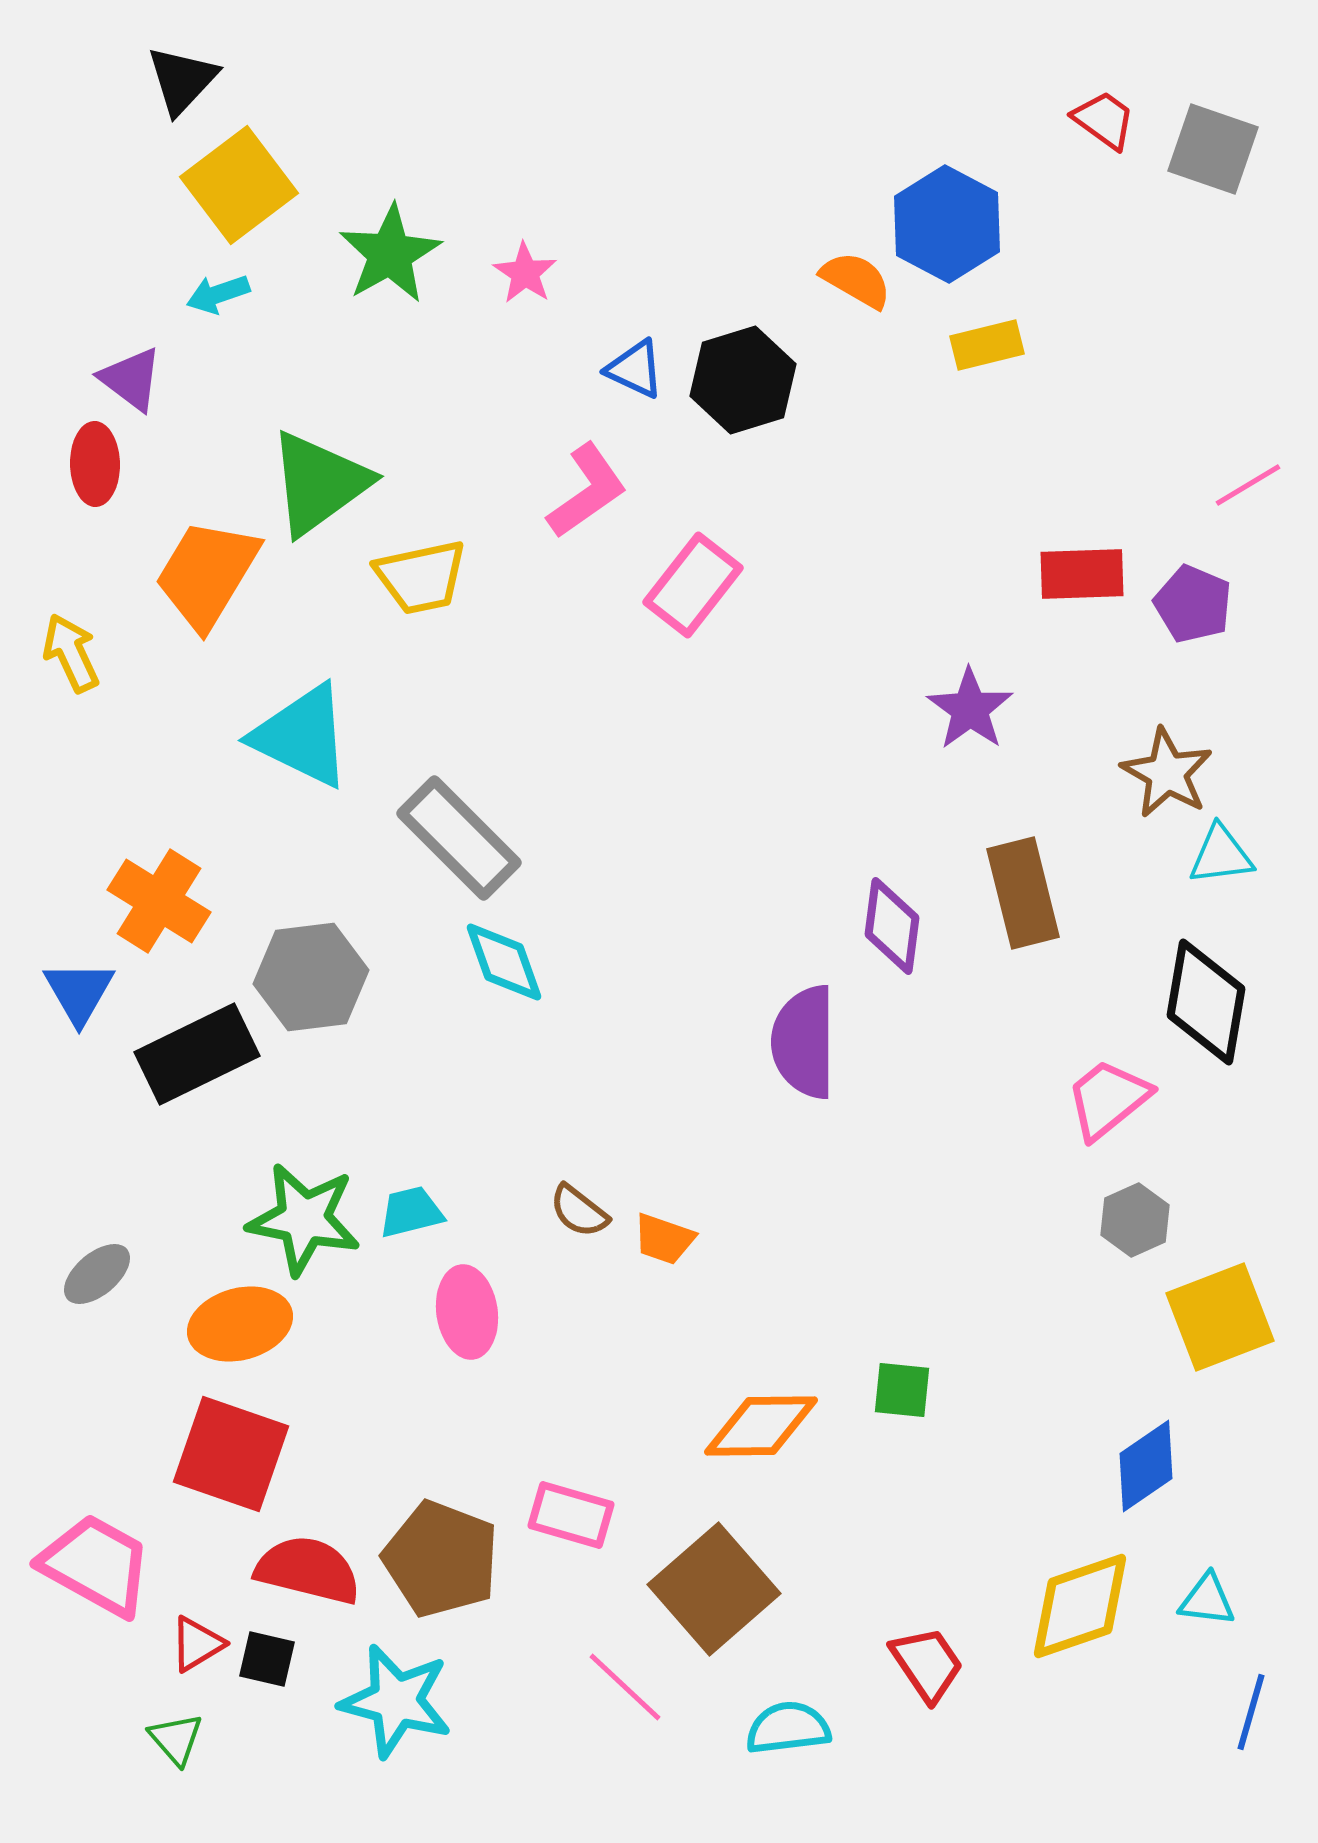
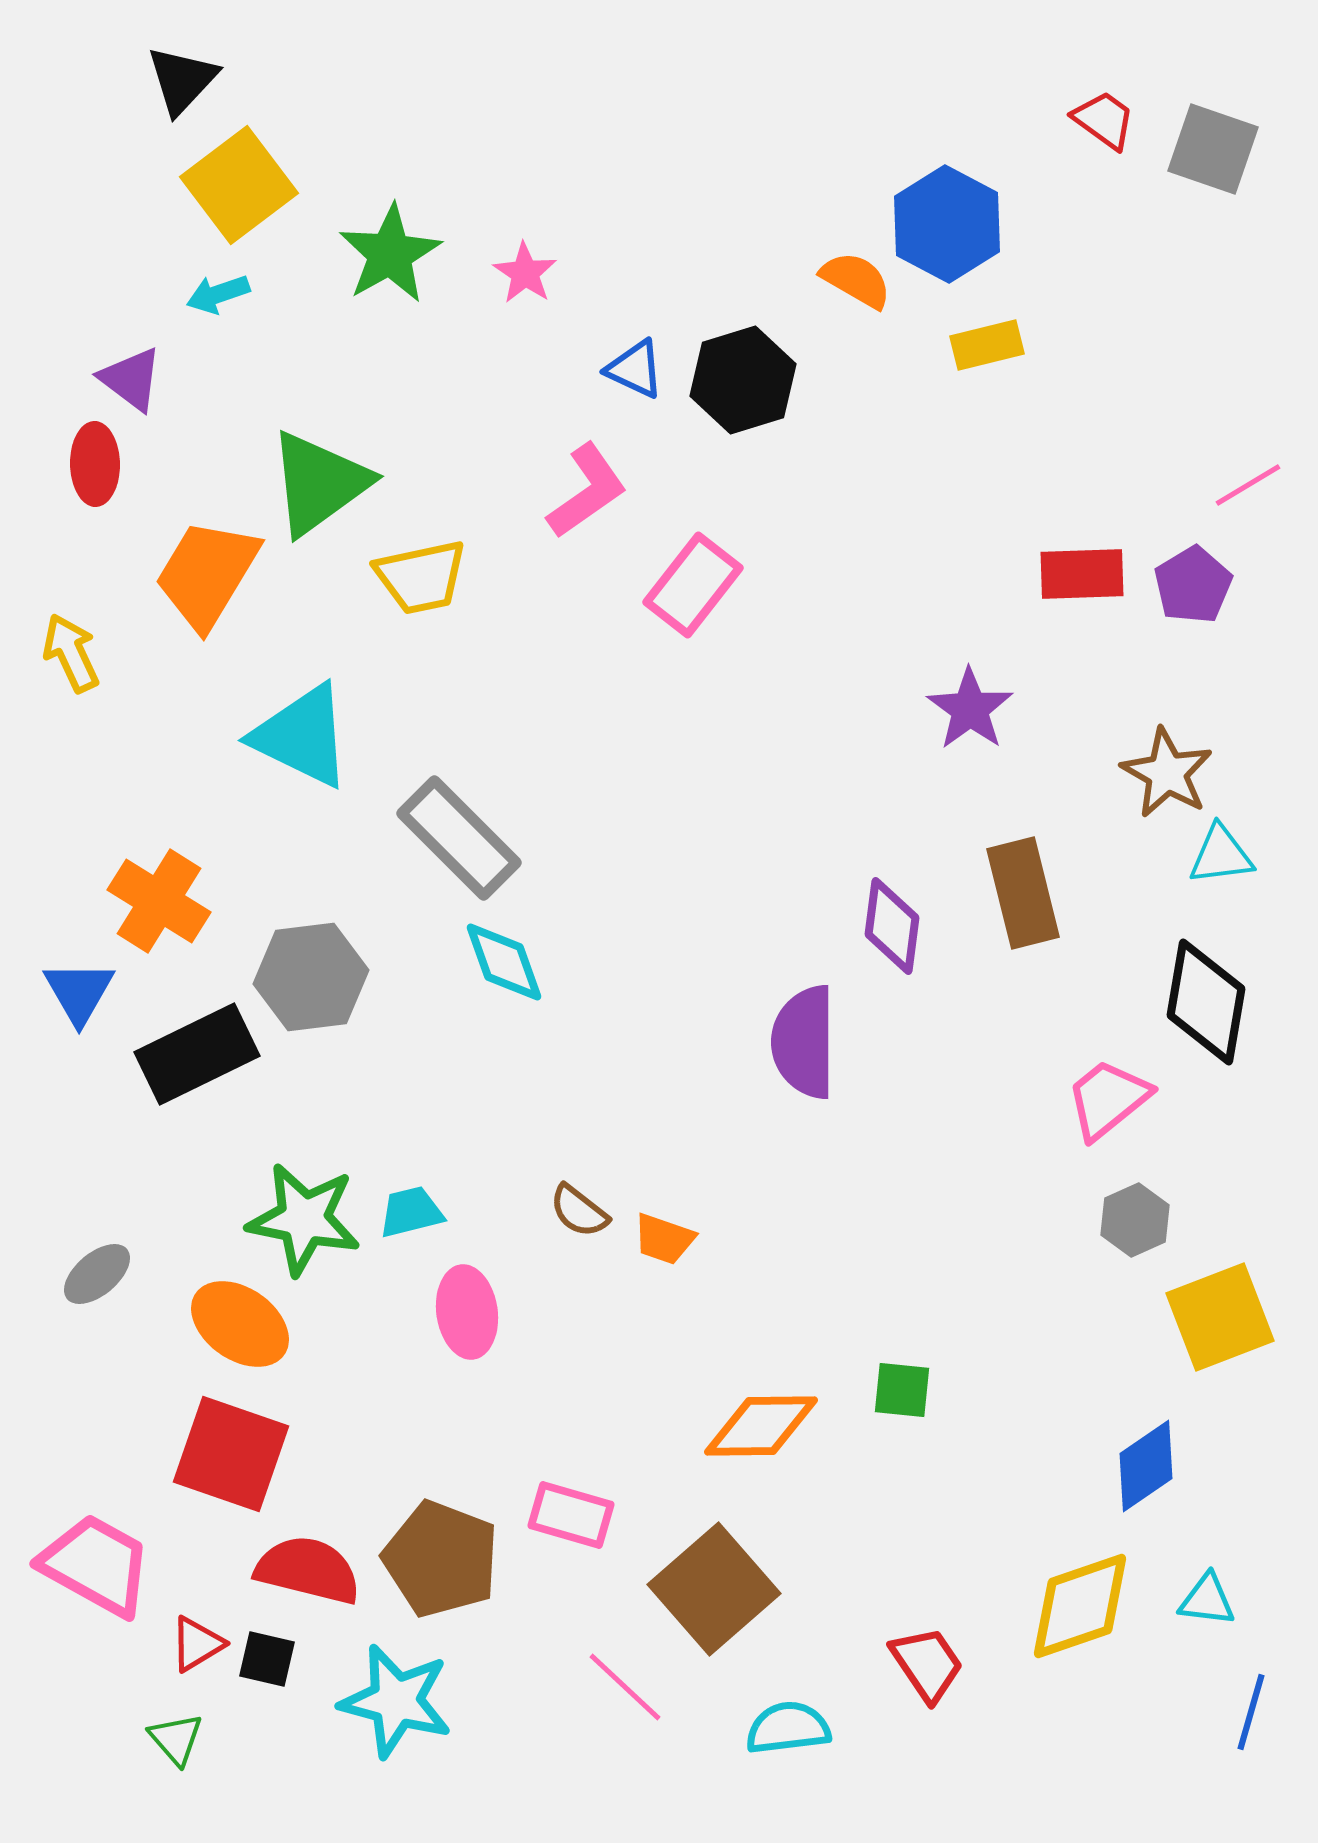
purple pentagon at (1193, 604): moved 19 px up; rotated 18 degrees clockwise
orange ellipse at (240, 1324): rotated 50 degrees clockwise
